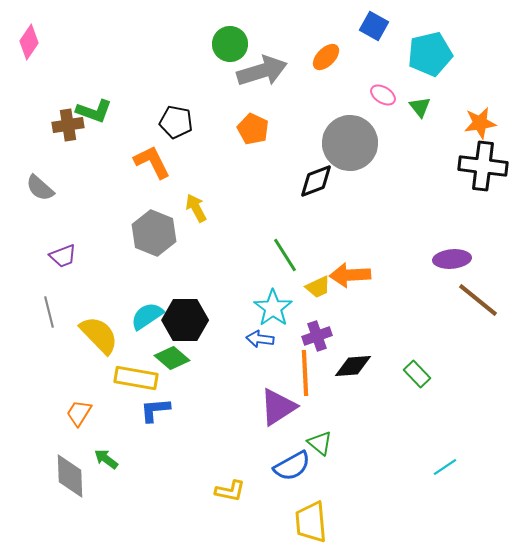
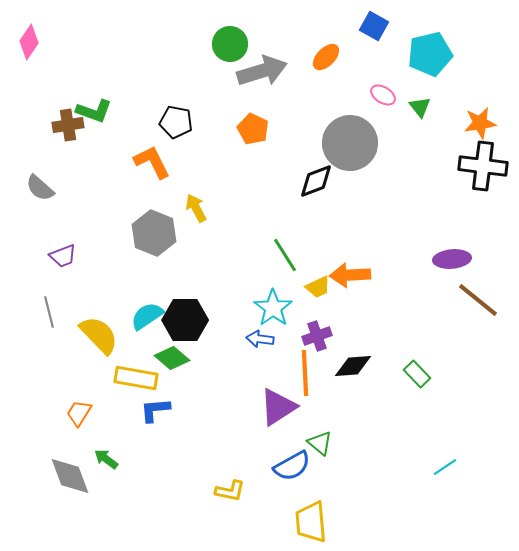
gray diamond at (70, 476): rotated 18 degrees counterclockwise
